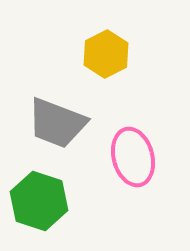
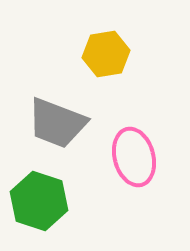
yellow hexagon: rotated 18 degrees clockwise
pink ellipse: moved 1 px right
